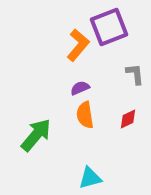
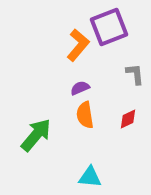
cyan triangle: moved 1 px up; rotated 20 degrees clockwise
